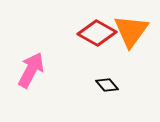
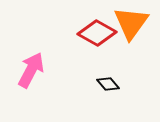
orange triangle: moved 8 px up
black diamond: moved 1 px right, 1 px up
